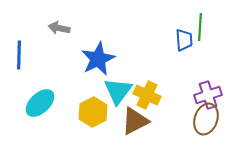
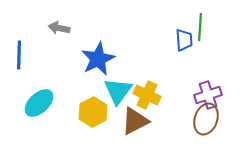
cyan ellipse: moved 1 px left
